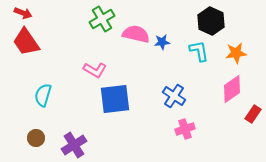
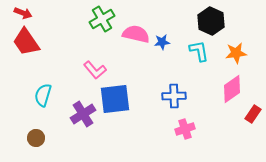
pink L-shape: rotated 20 degrees clockwise
blue cross: rotated 35 degrees counterclockwise
purple cross: moved 9 px right, 31 px up
